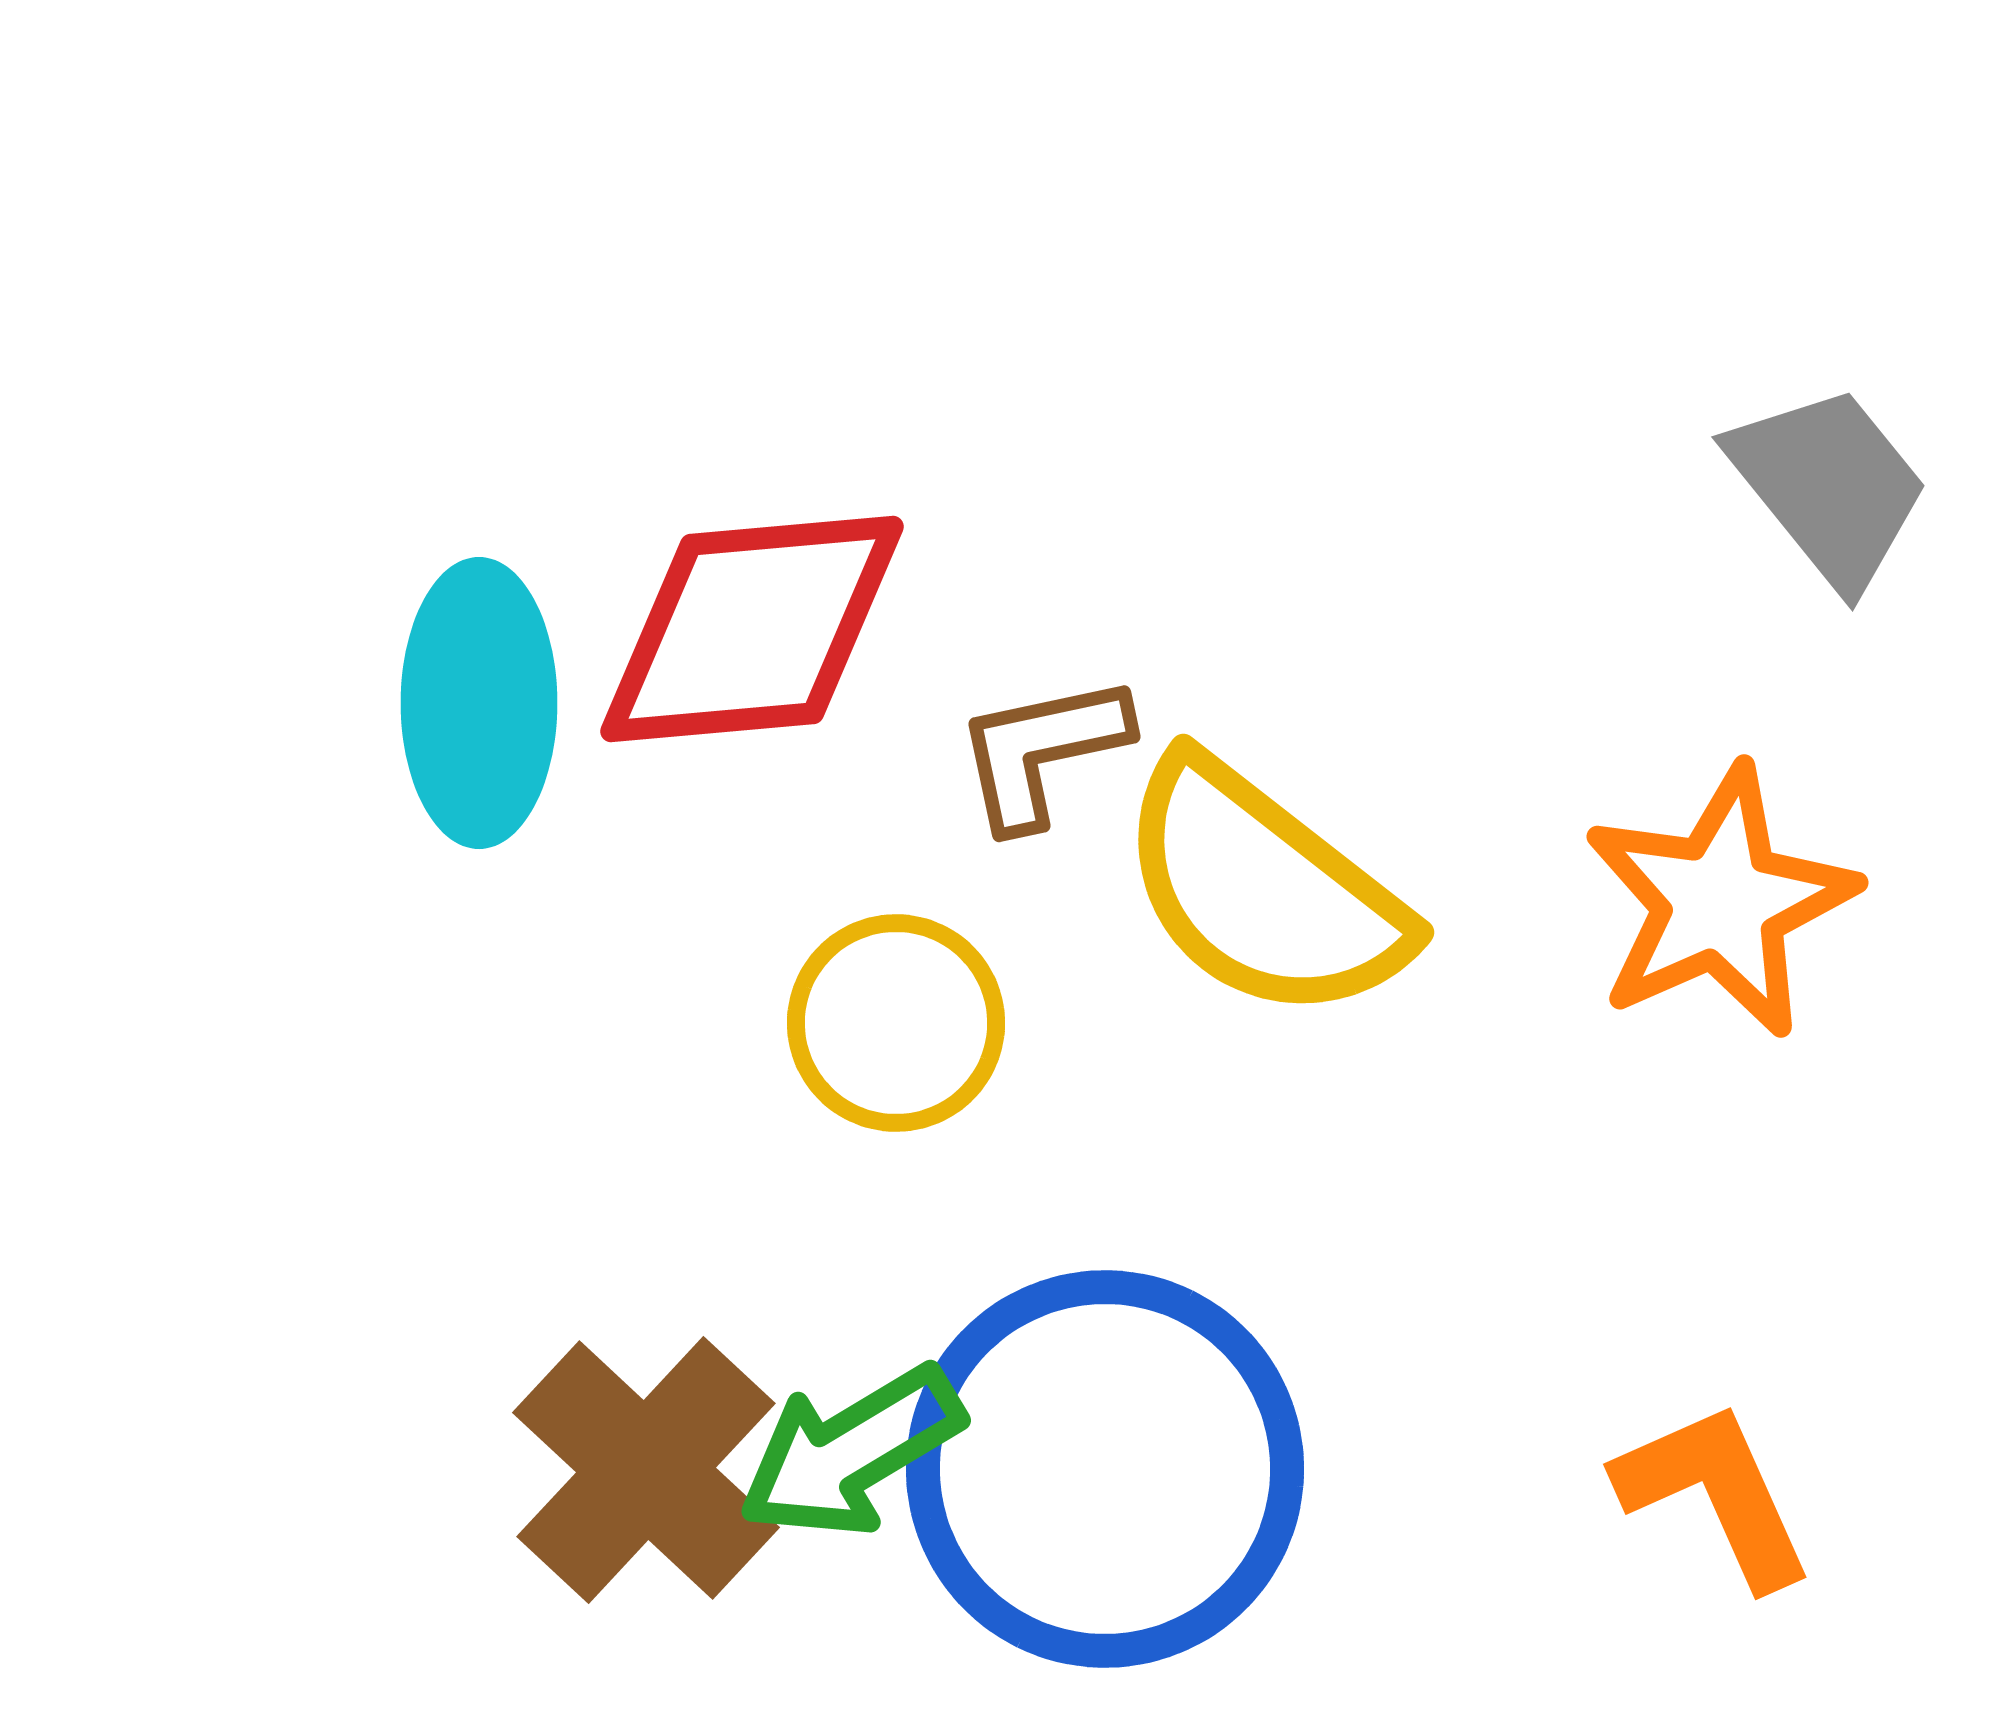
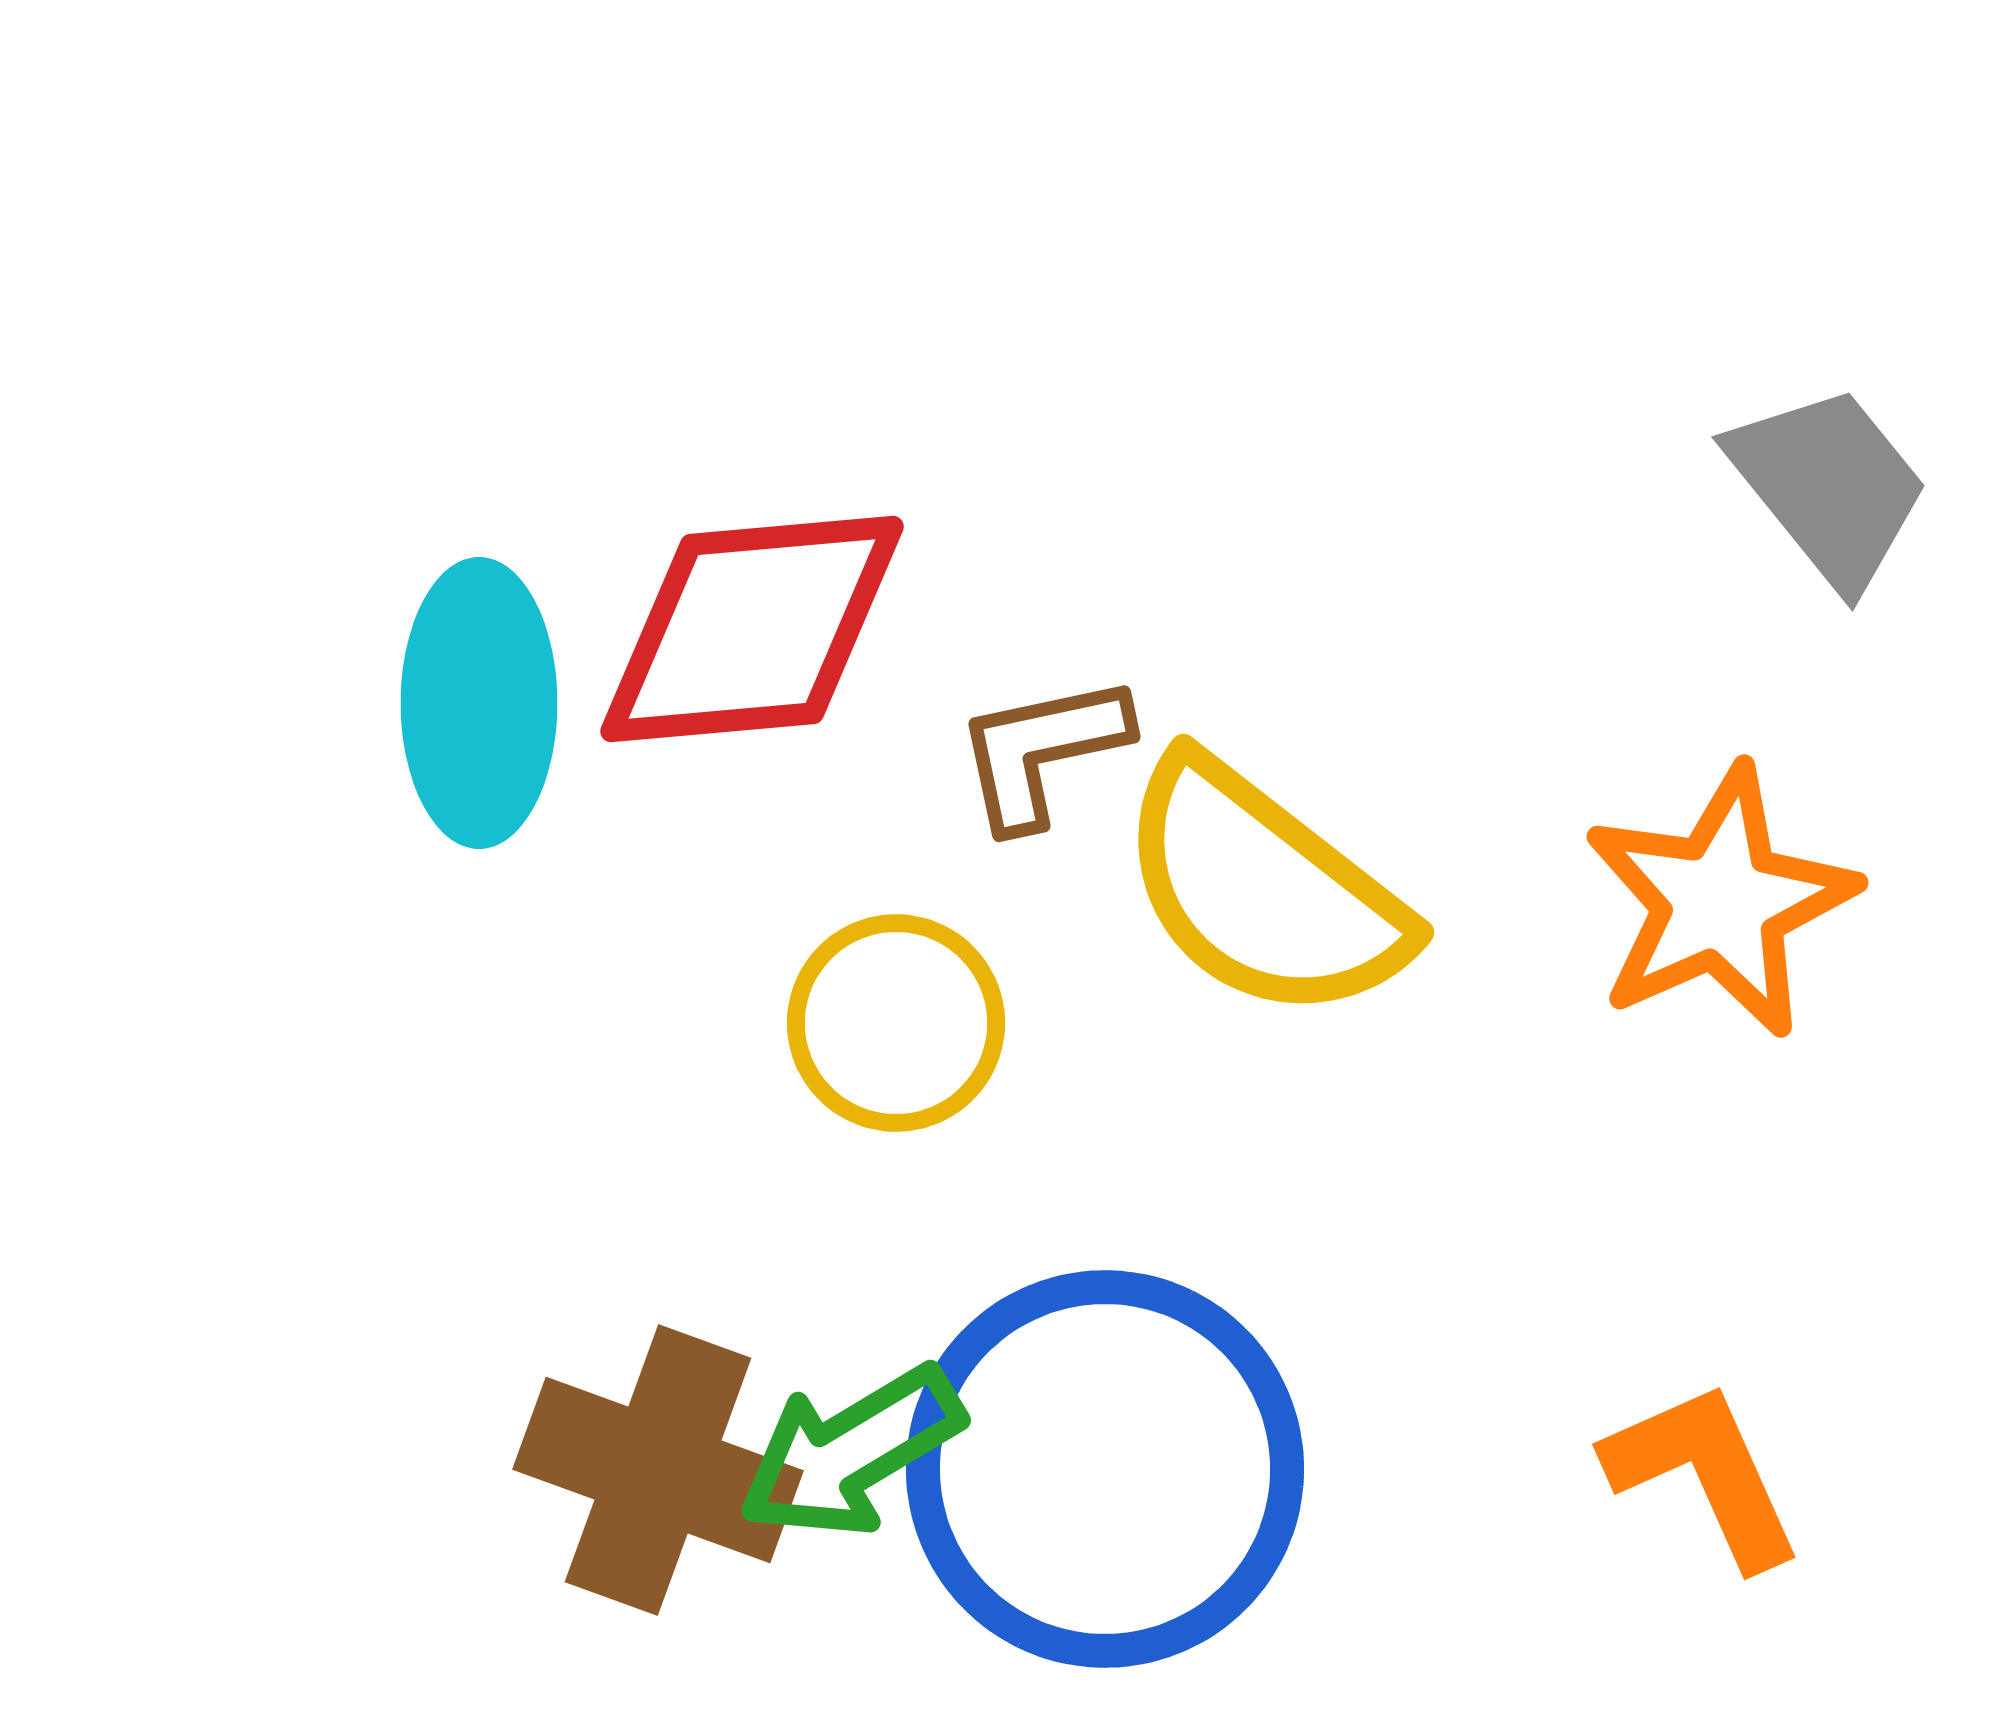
brown cross: moved 12 px right; rotated 23 degrees counterclockwise
orange L-shape: moved 11 px left, 20 px up
